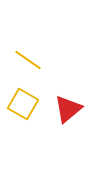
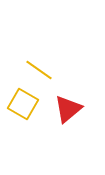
yellow line: moved 11 px right, 10 px down
